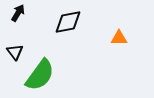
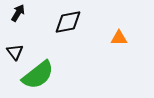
green semicircle: moved 2 px left; rotated 16 degrees clockwise
